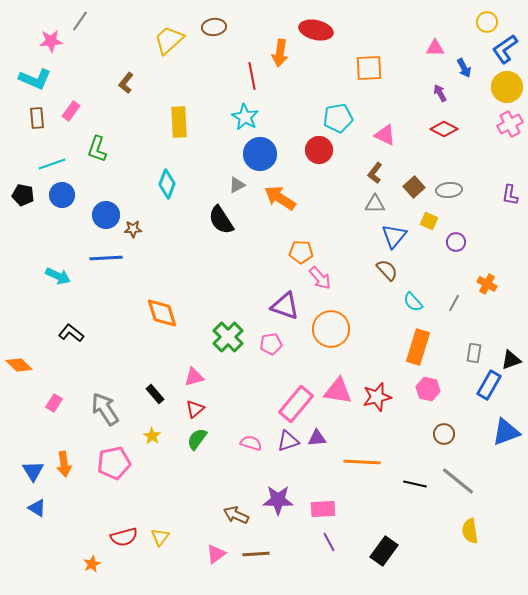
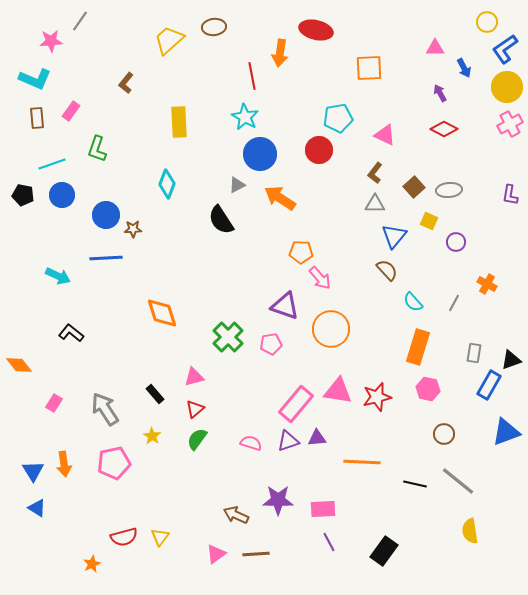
orange diamond at (19, 365): rotated 8 degrees clockwise
